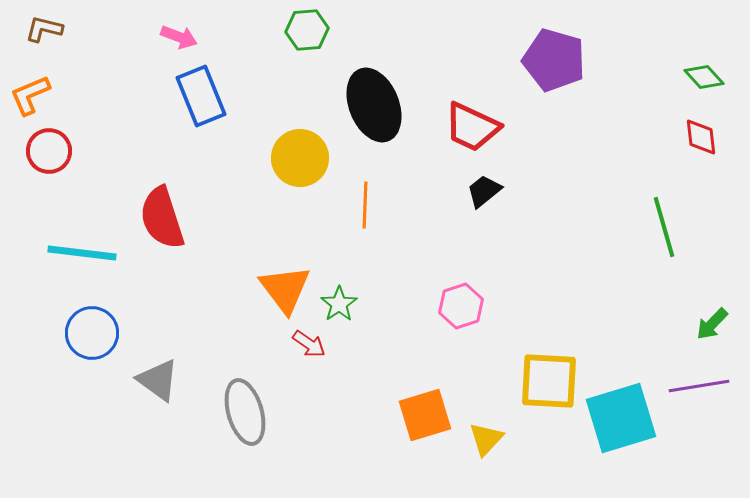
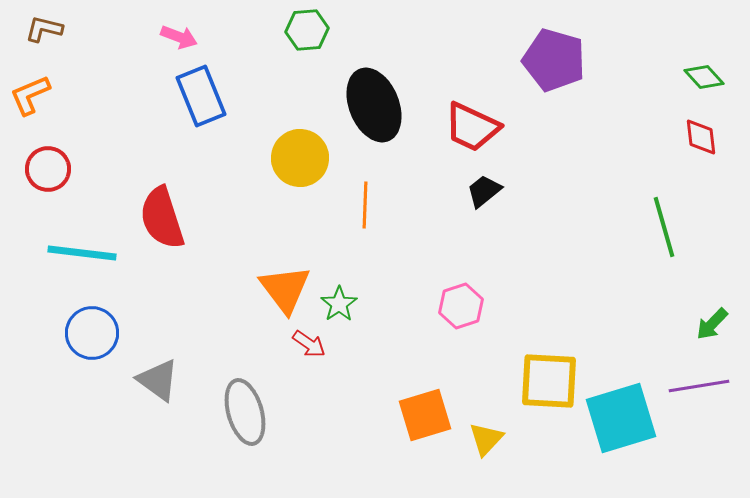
red circle: moved 1 px left, 18 px down
